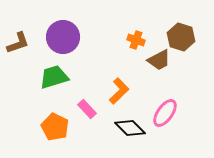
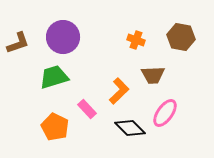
brown hexagon: rotated 8 degrees counterclockwise
brown trapezoid: moved 6 px left, 15 px down; rotated 25 degrees clockwise
